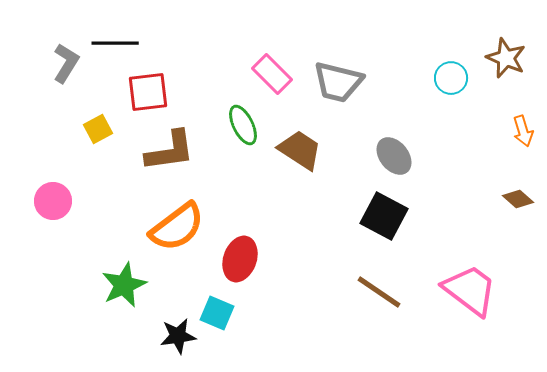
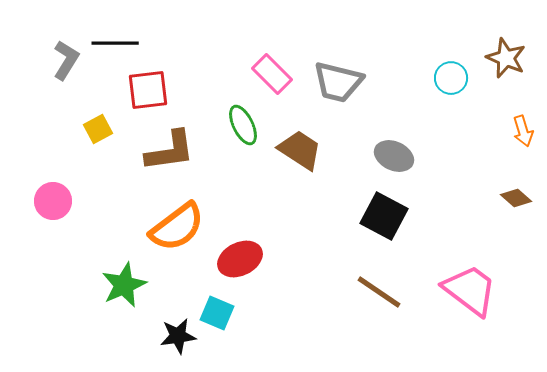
gray L-shape: moved 3 px up
red square: moved 2 px up
gray ellipse: rotated 27 degrees counterclockwise
brown diamond: moved 2 px left, 1 px up
red ellipse: rotated 45 degrees clockwise
